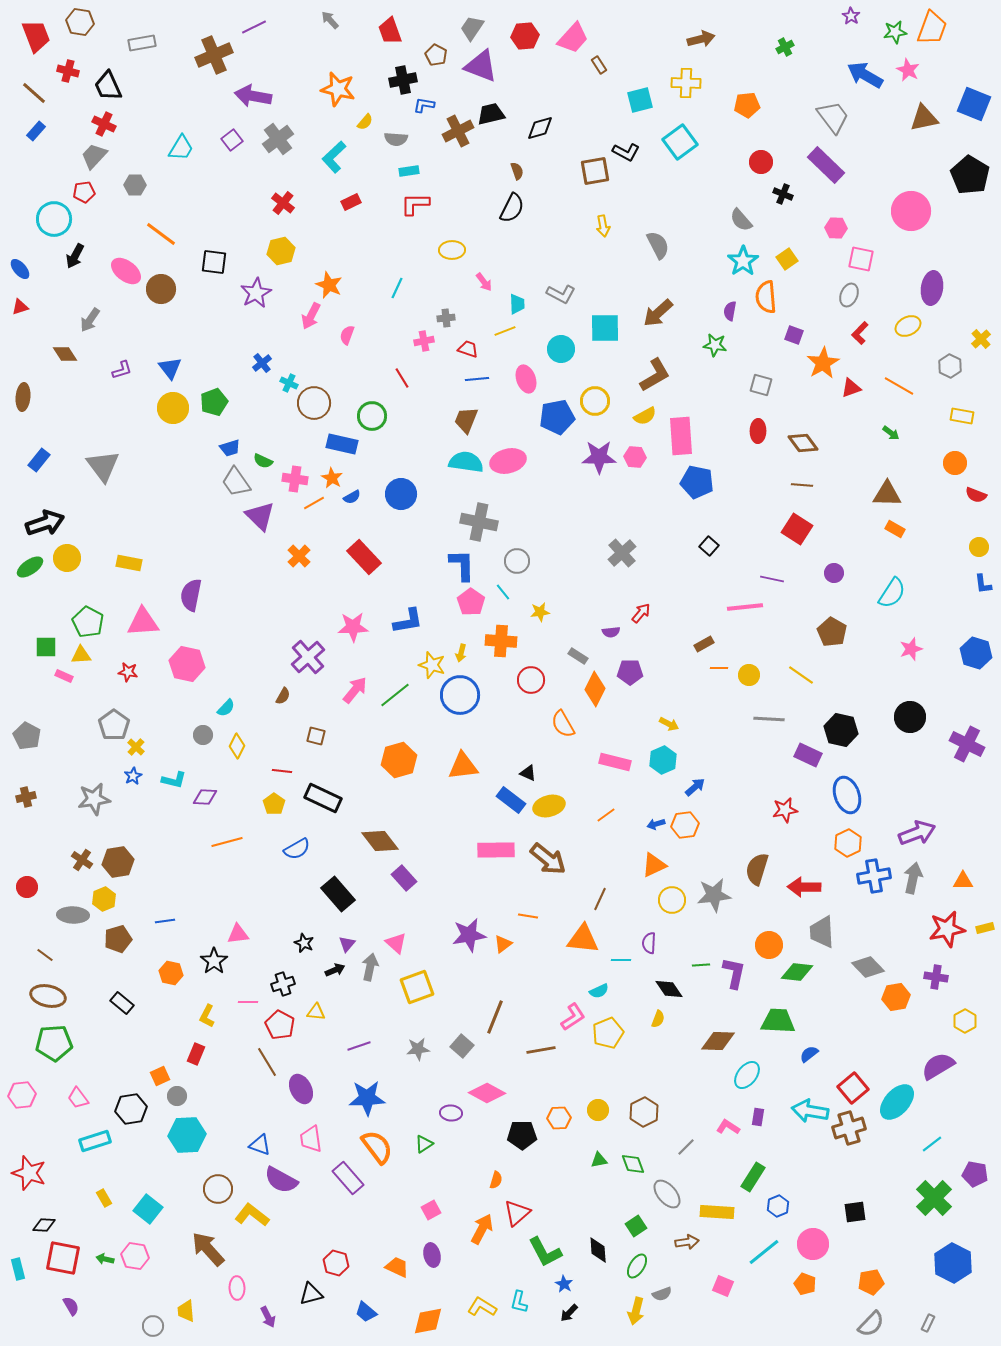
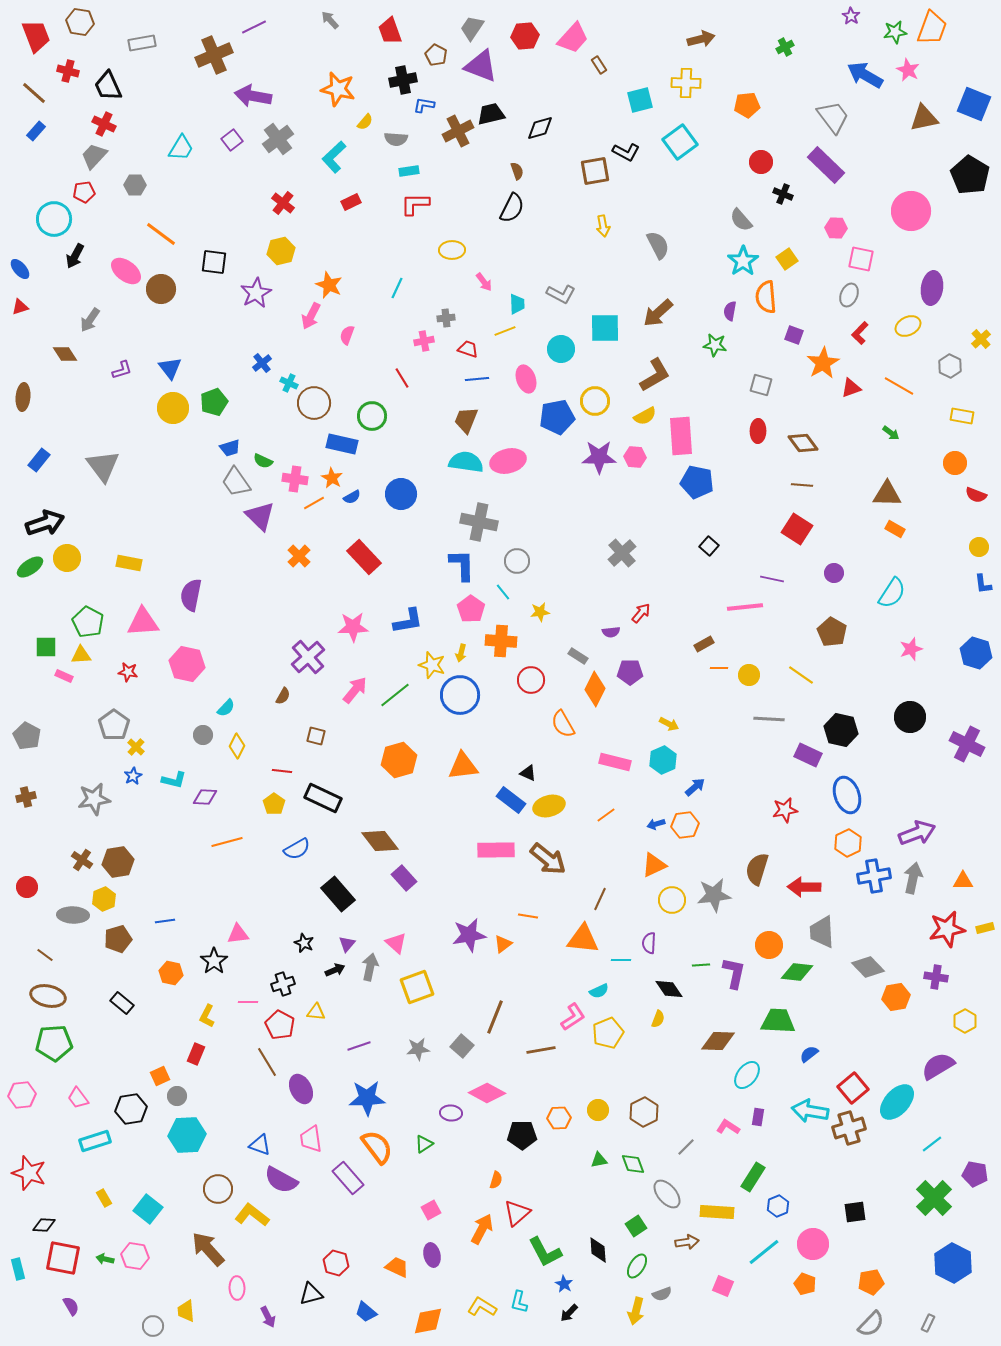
pink pentagon at (471, 602): moved 7 px down
